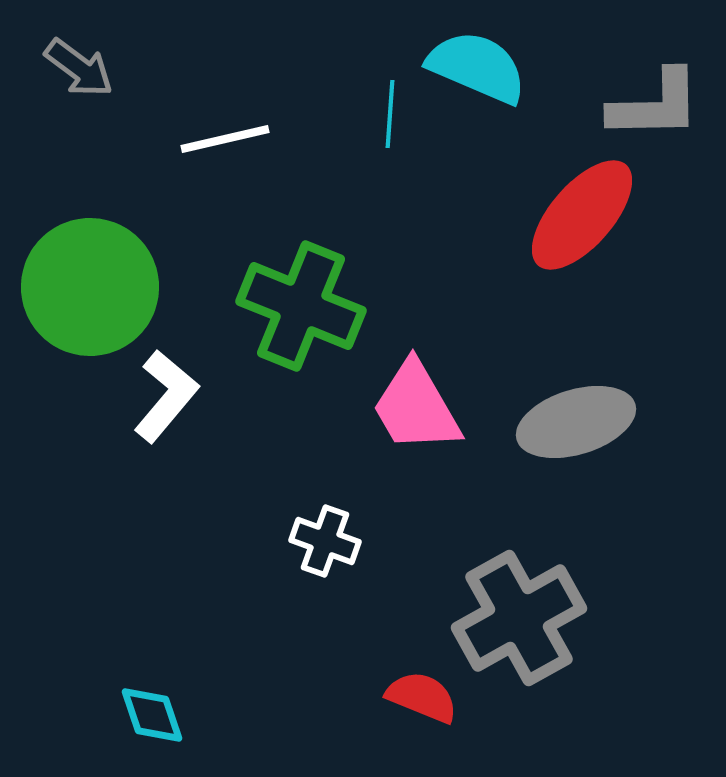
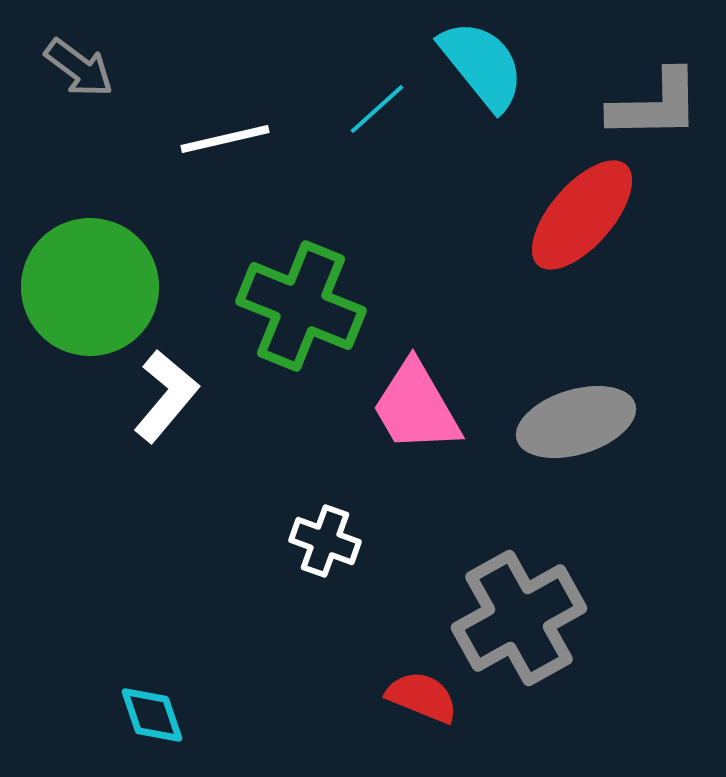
cyan semicircle: moved 5 px right, 2 px up; rotated 28 degrees clockwise
cyan line: moved 13 px left, 5 px up; rotated 44 degrees clockwise
